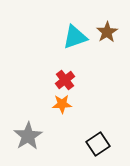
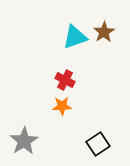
brown star: moved 3 px left
red cross: rotated 24 degrees counterclockwise
orange star: moved 2 px down
gray star: moved 4 px left, 5 px down
